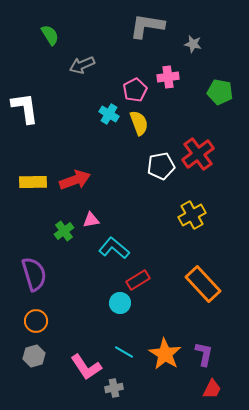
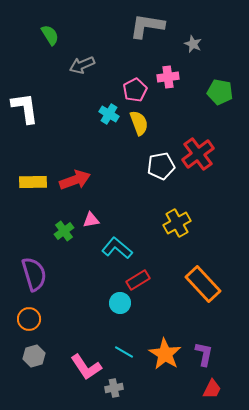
gray star: rotated 12 degrees clockwise
yellow cross: moved 15 px left, 8 px down
cyan L-shape: moved 3 px right
orange circle: moved 7 px left, 2 px up
